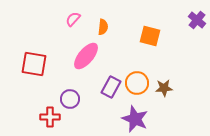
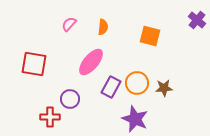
pink semicircle: moved 4 px left, 5 px down
pink ellipse: moved 5 px right, 6 px down
